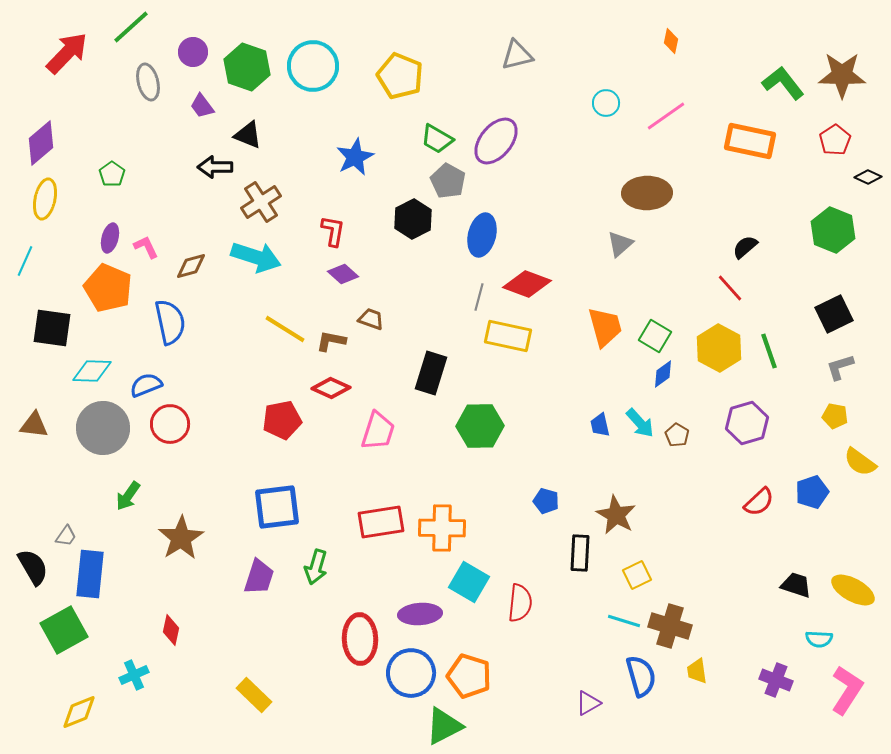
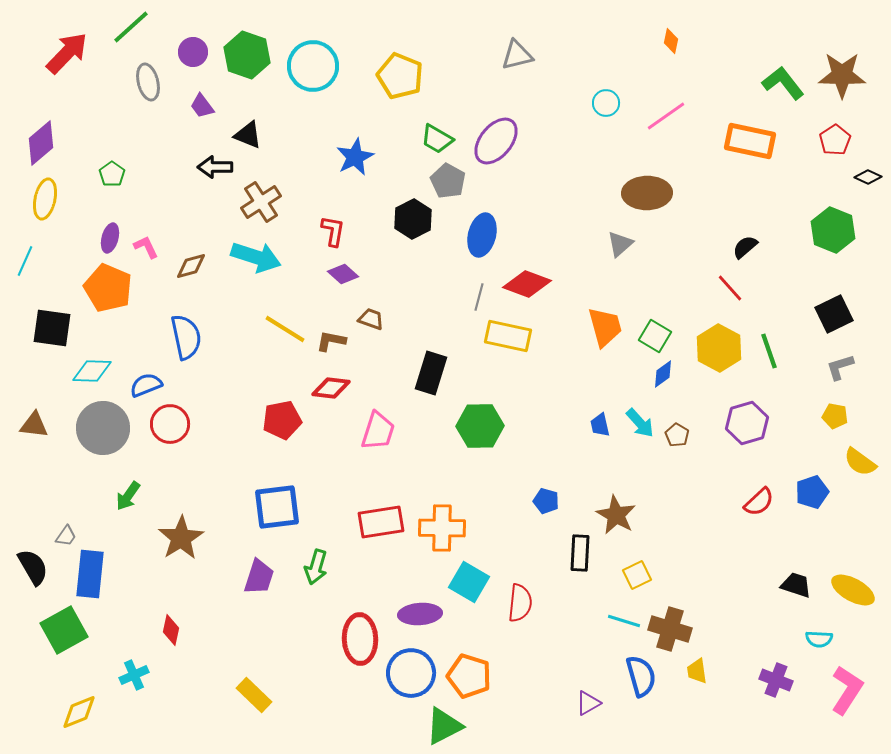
green hexagon at (247, 67): moved 12 px up
blue semicircle at (170, 322): moved 16 px right, 15 px down
red diamond at (331, 388): rotated 18 degrees counterclockwise
brown cross at (670, 626): moved 3 px down
